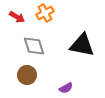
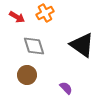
black triangle: rotated 24 degrees clockwise
purple semicircle: rotated 104 degrees counterclockwise
